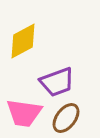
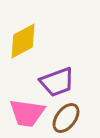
pink trapezoid: moved 3 px right
